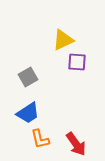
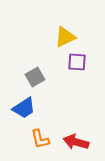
yellow triangle: moved 2 px right, 3 px up
gray square: moved 7 px right
blue trapezoid: moved 4 px left, 5 px up
red arrow: moved 2 px up; rotated 140 degrees clockwise
